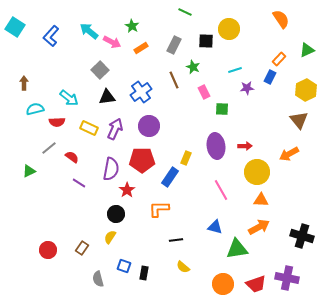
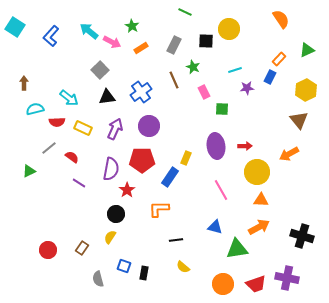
yellow rectangle at (89, 128): moved 6 px left
